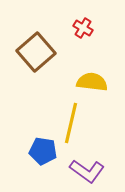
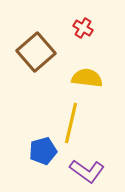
yellow semicircle: moved 5 px left, 4 px up
blue pentagon: rotated 24 degrees counterclockwise
